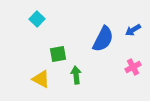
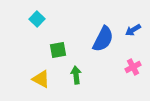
green square: moved 4 px up
